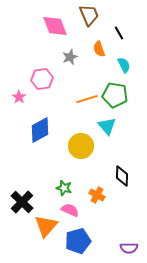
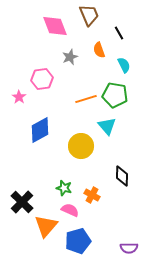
orange semicircle: moved 1 px down
orange line: moved 1 px left
orange cross: moved 5 px left
